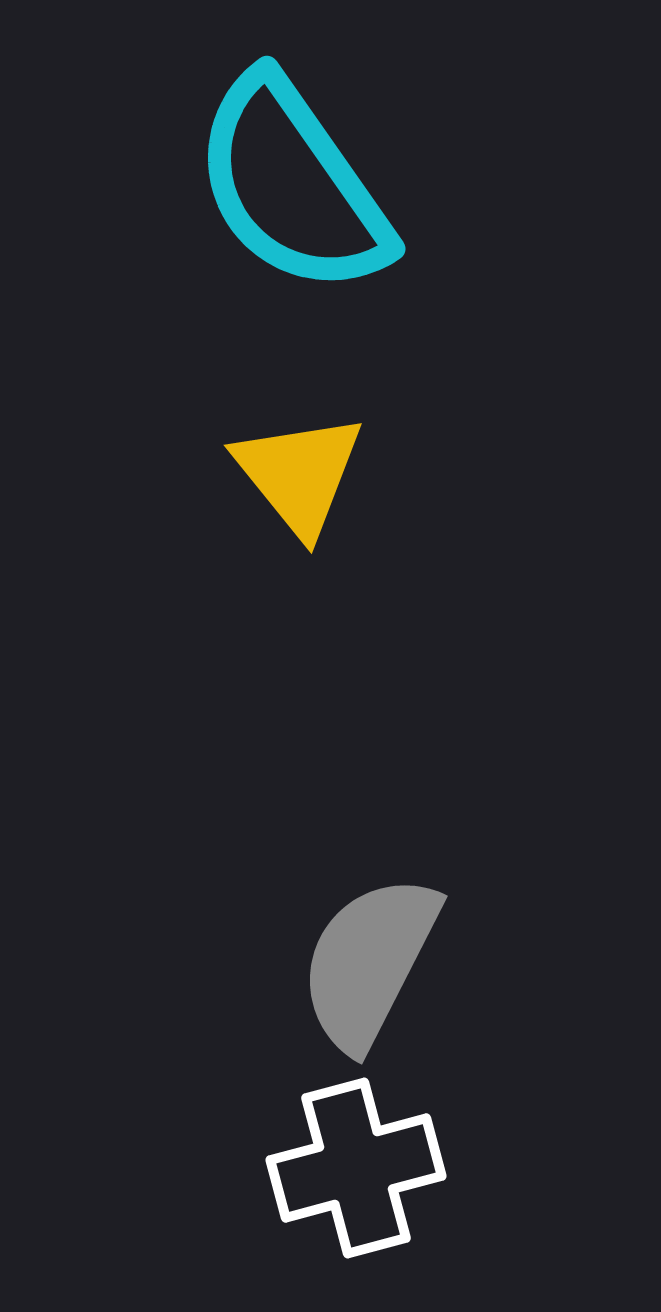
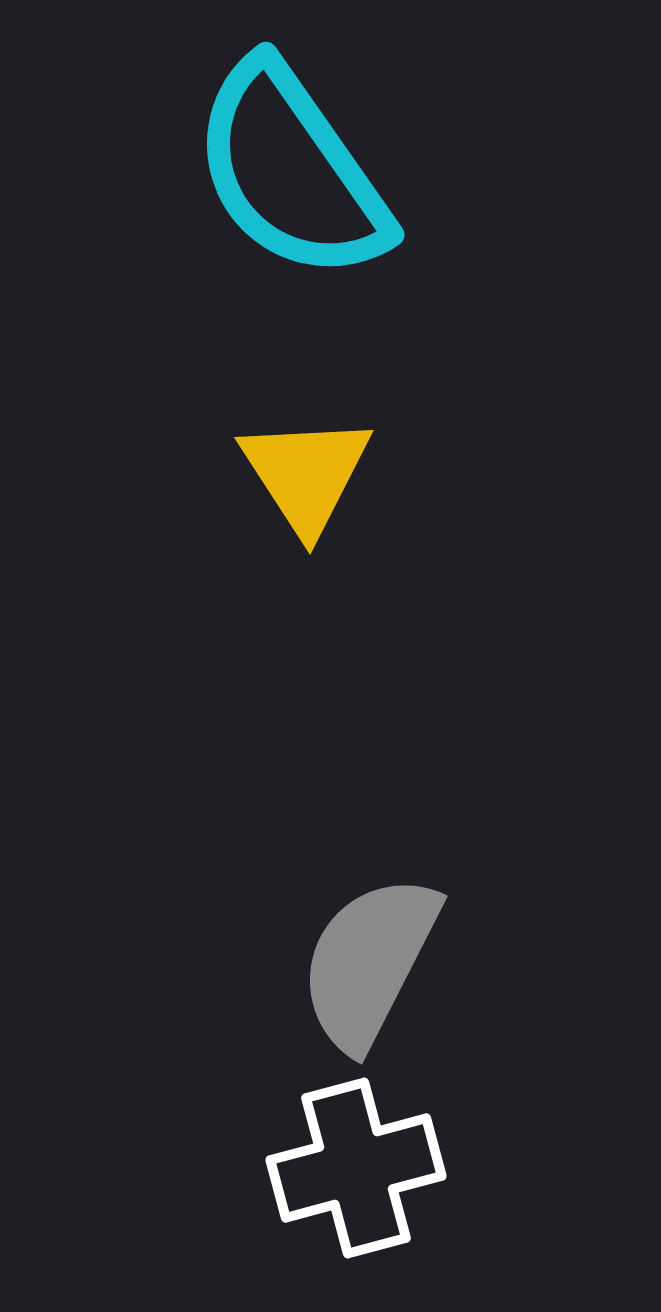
cyan semicircle: moved 1 px left, 14 px up
yellow triangle: moved 7 px right; rotated 6 degrees clockwise
